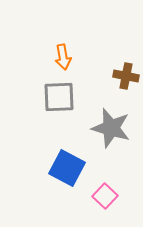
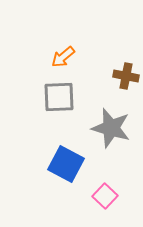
orange arrow: rotated 60 degrees clockwise
blue square: moved 1 px left, 4 px up
